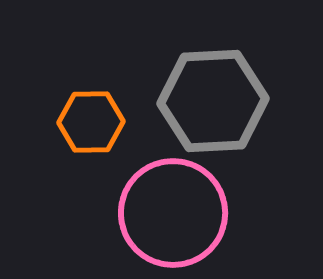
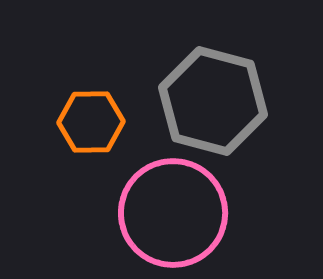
gray hexagon: rotated 18 degrees clockwise
